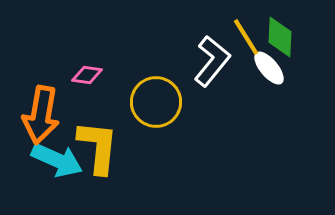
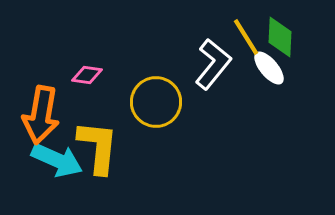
white L-shape: moved 1 px right, 3 px down
